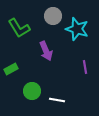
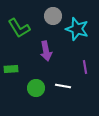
purple arrow: rotated 12 degrees clockwise
green rectangle: rotated 24 degrees clockwise
green circle: moved 4 px right, 3 px up
white line: moved 6 px right, 14 px up
